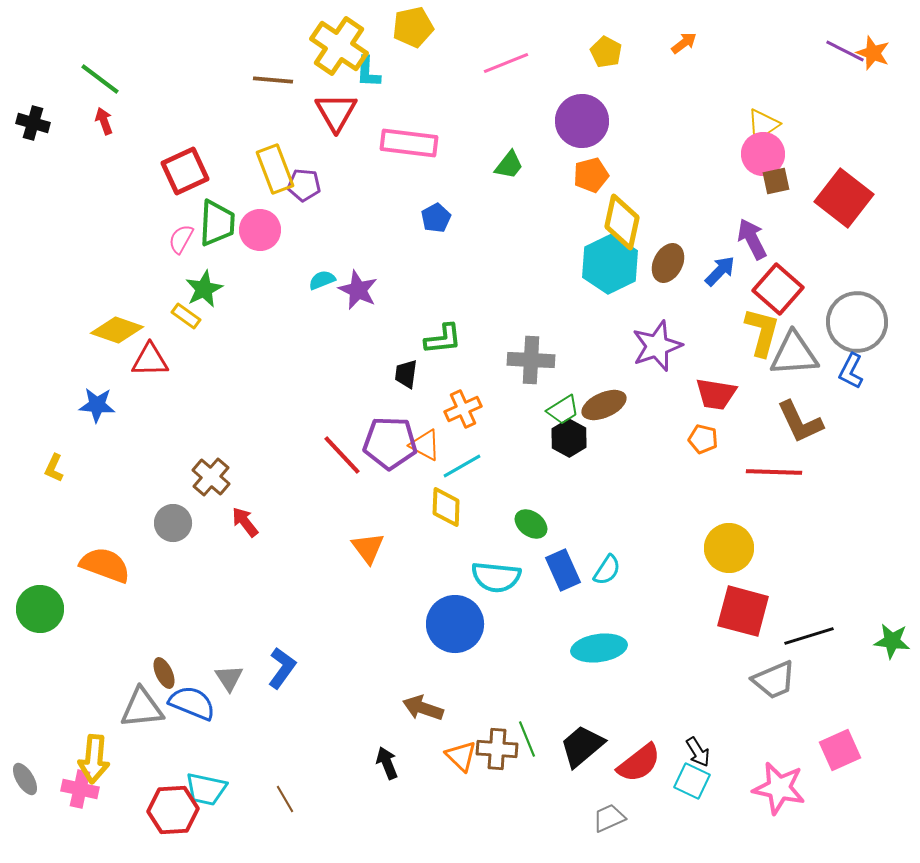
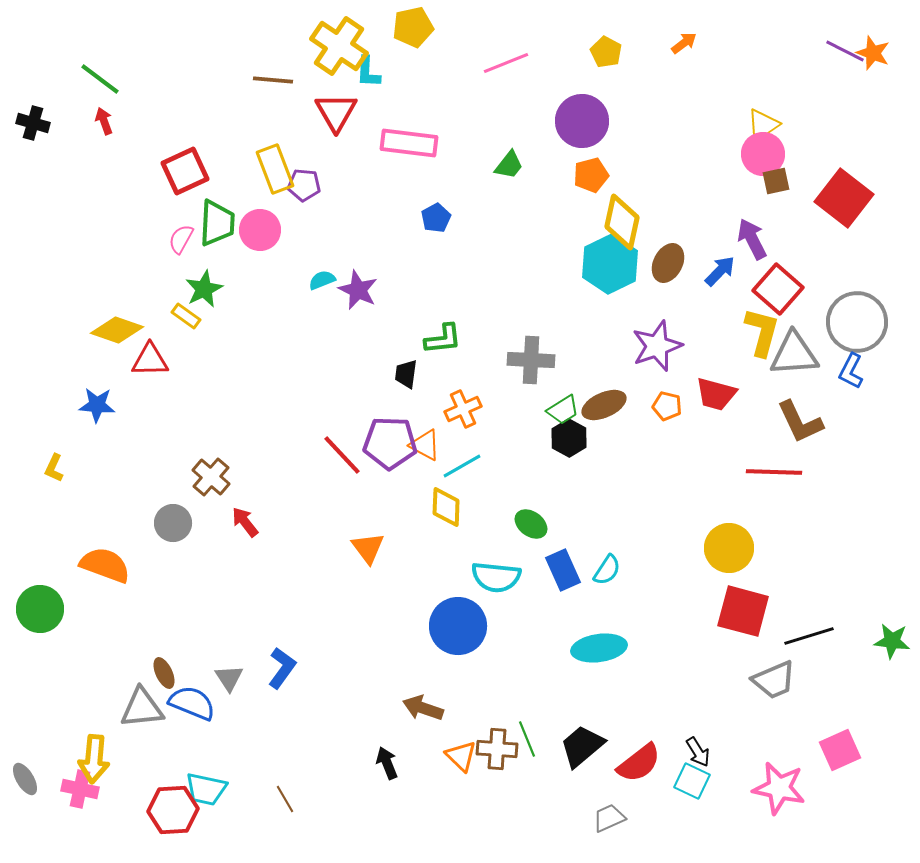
red trapezoid at (716, 394): rotated 6 degrees clockwise
orange pentagon at (703, 439): moved 36 px left, 33 px up
blue circle at (455, 624): moved 3 px right, 2 px down
